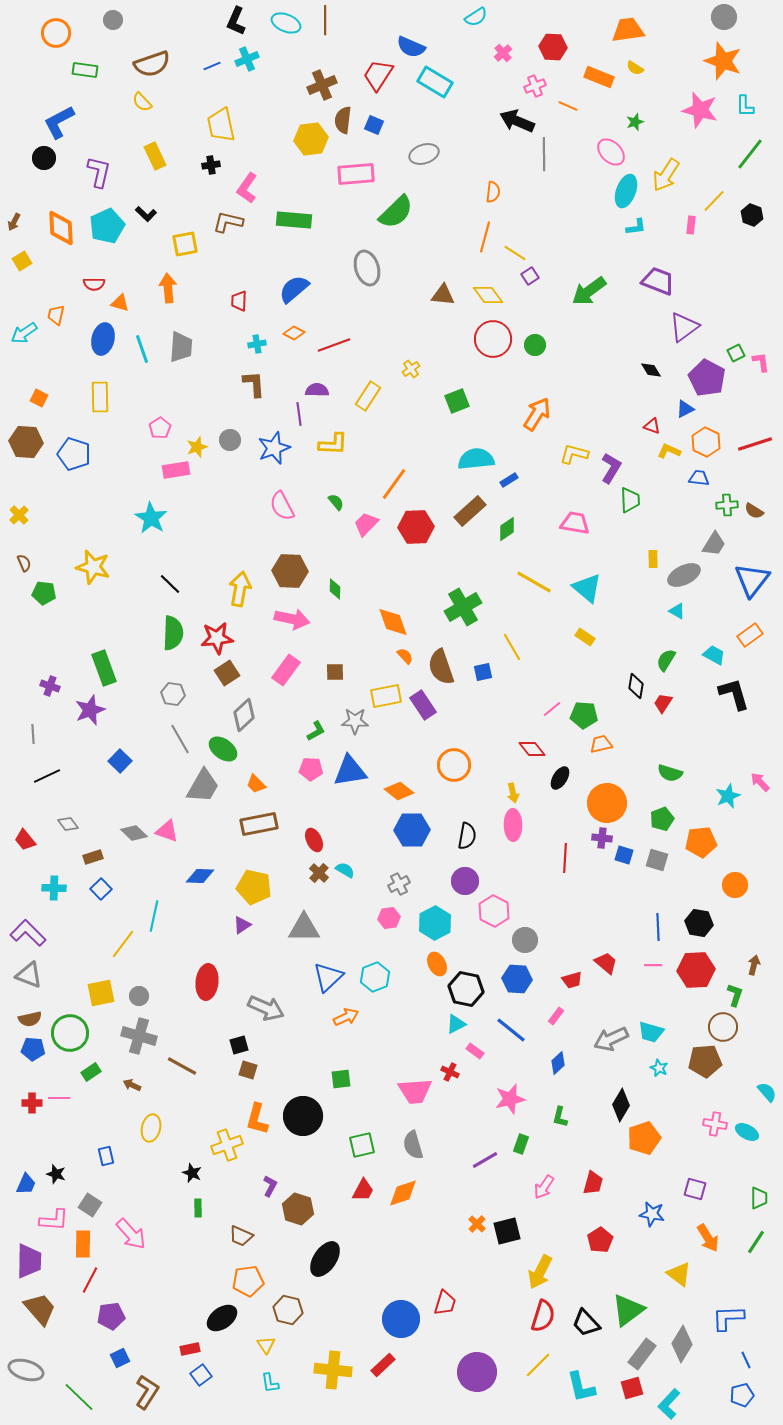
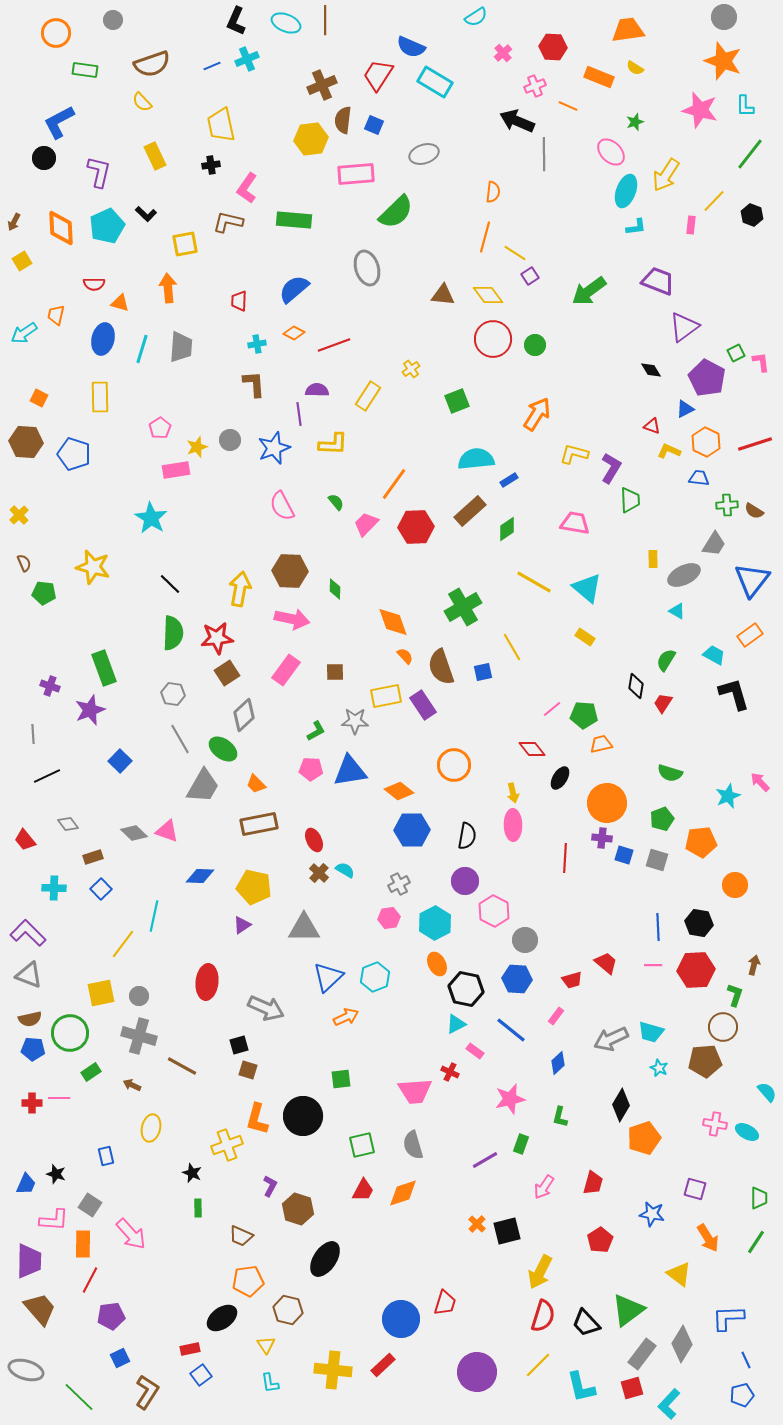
cyan line at (142, 349): rotated 36 degrees clockwise
